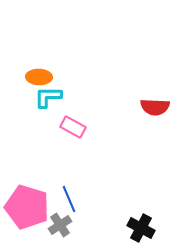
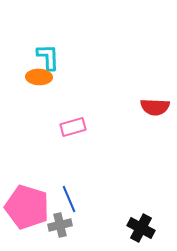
cyan L-shape: moved 40 px up; rotated 88 degrees clockwise
pink rectangle: rotated 45 degrees counterclockwise
gray cross: rotated 20 degrees clockwise
